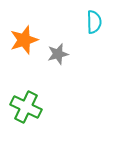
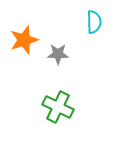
gray star: rotated 15 degrees clockwise
green cross: moved 32 px right
